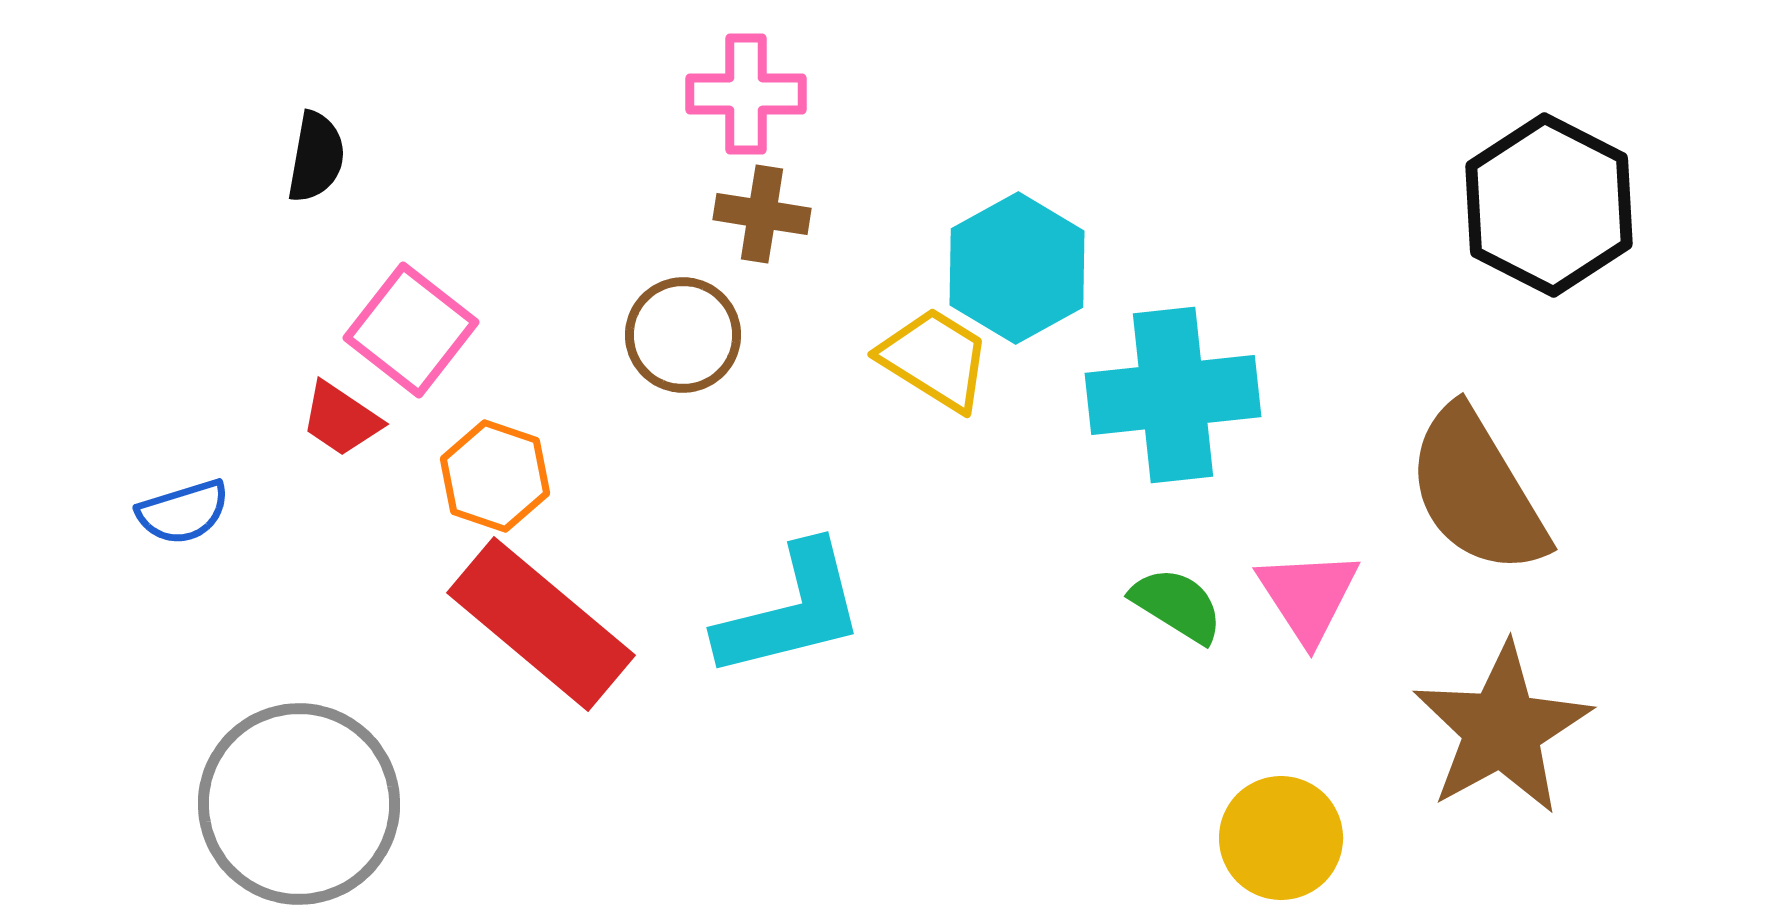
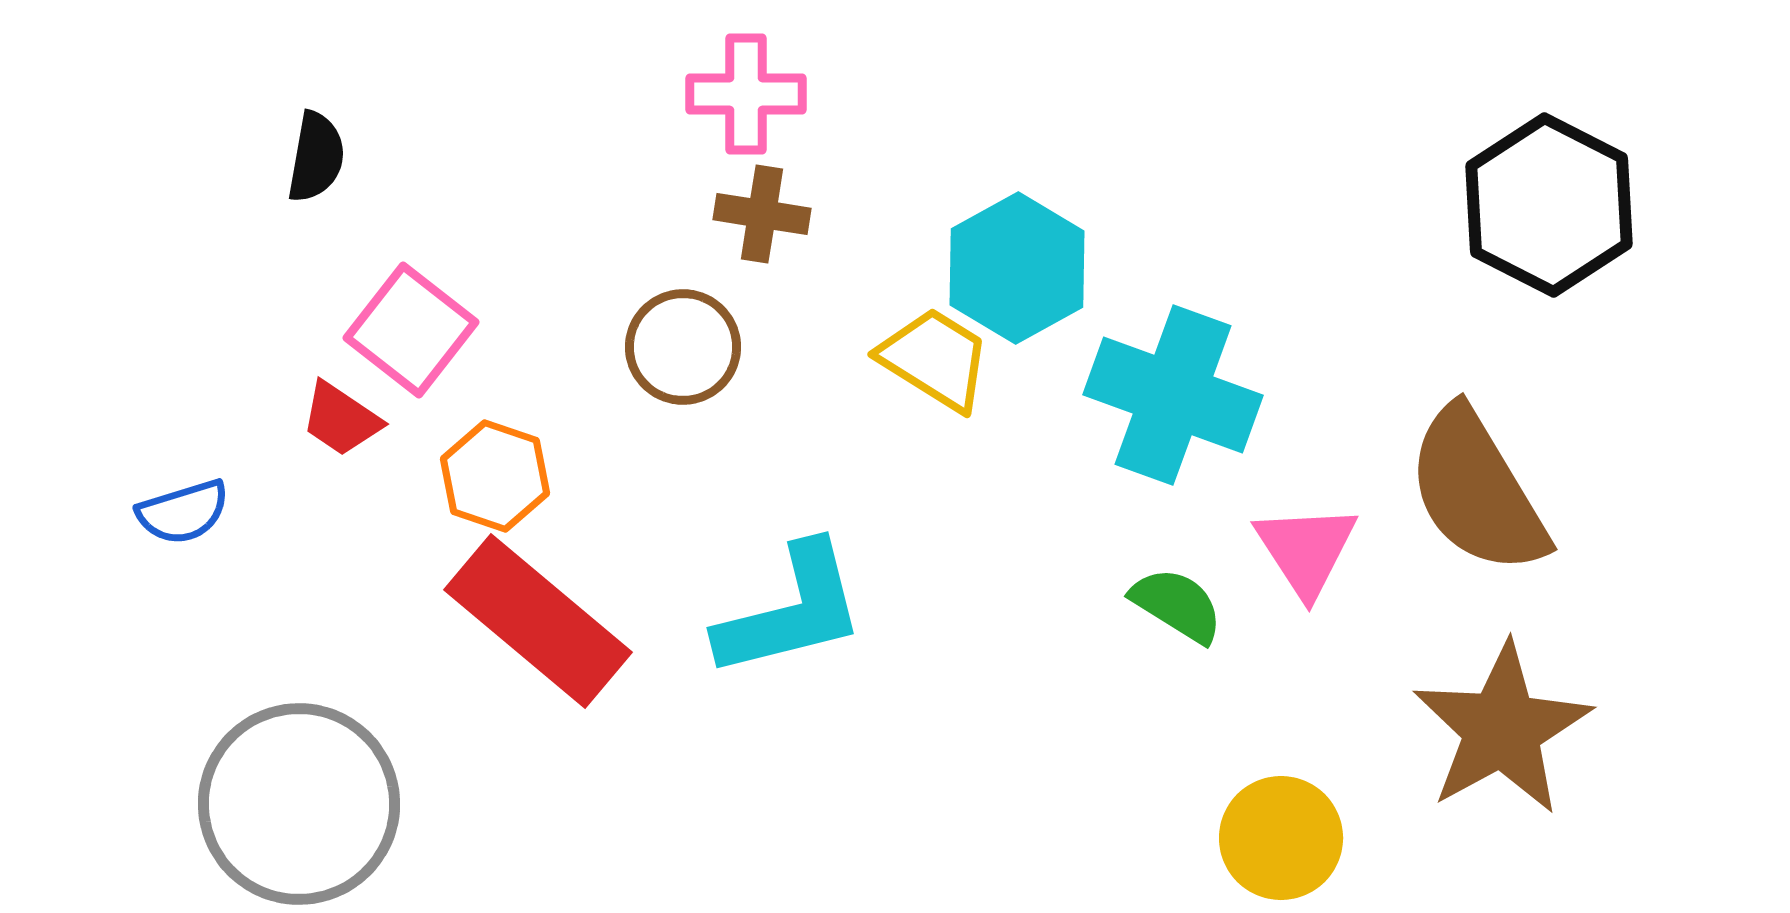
brown circle: moved 12 px down
cyan cross: rotated 26 degrees clockwise
pink triangle: moved 2 px left, 46 px up
red rectangle: moved 3 px left, 3 px up
